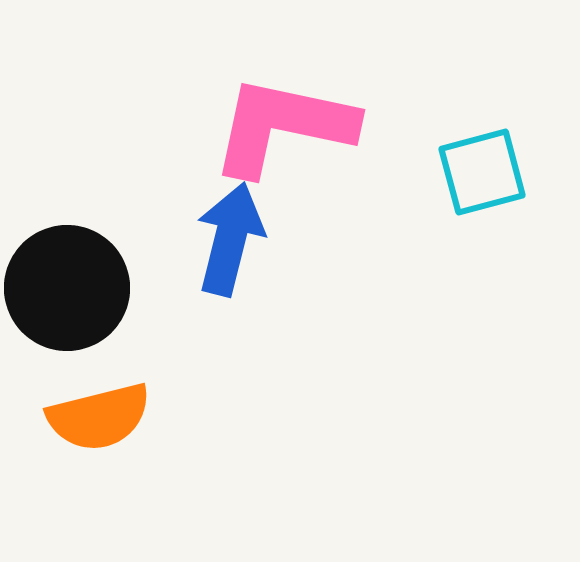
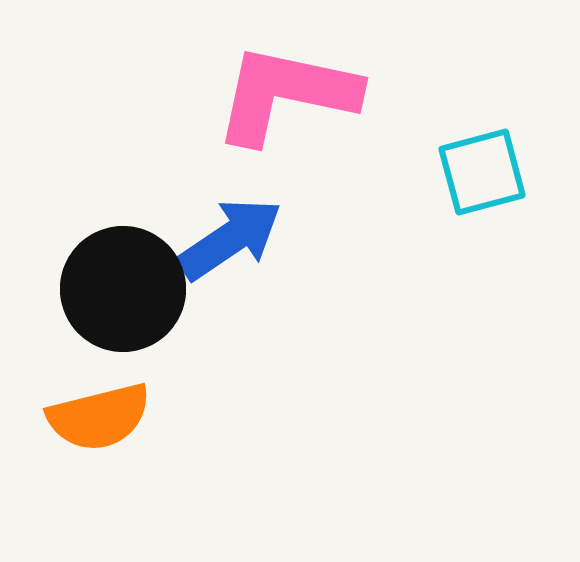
pink L-shape: moved 3 px right, 32 px up
blue arrow: rotated 42 degrees clockwise
black circle: moved 56 px right, 1 px down
